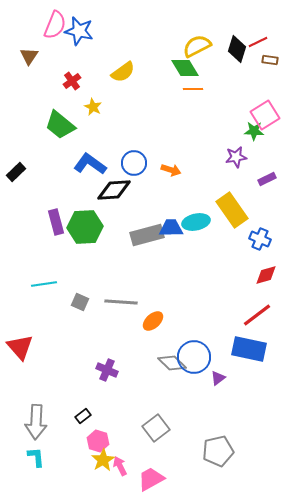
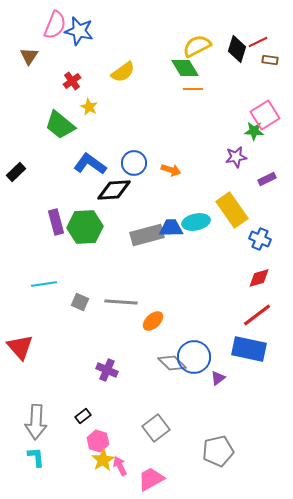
yellow star at (93, 107): moved 4 px left
red diamond at (266, 275): moved 7 px left, 3 px down
